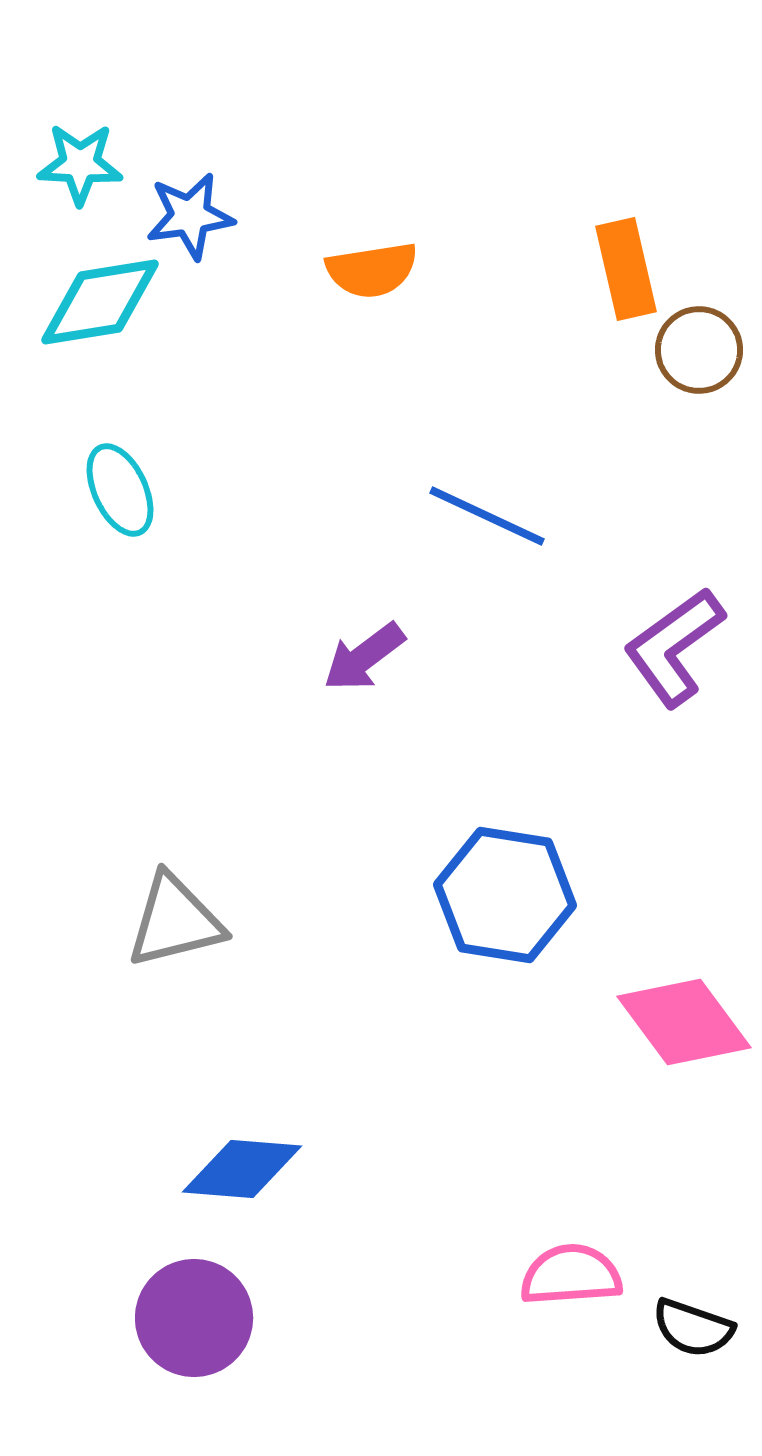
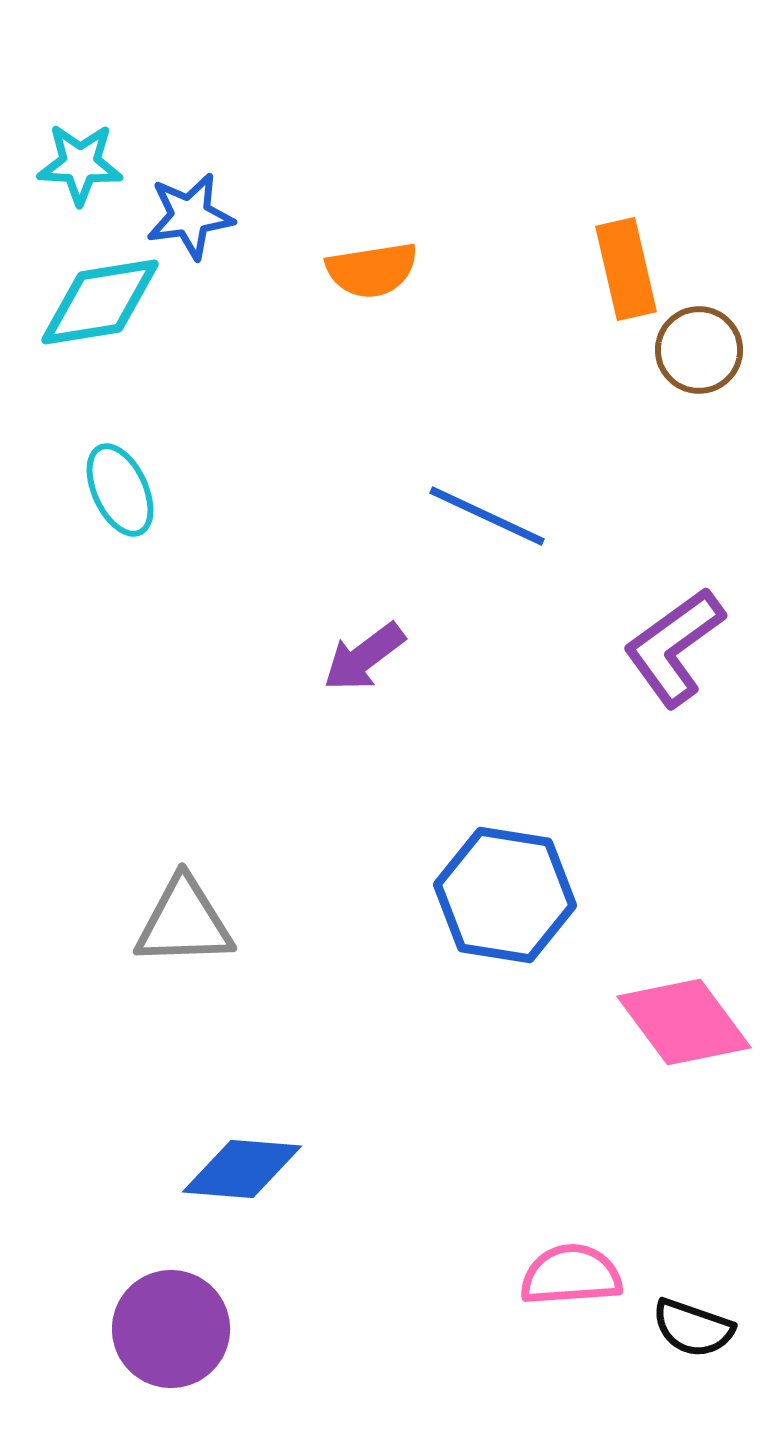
gray triangle: moved 9 px right, 1 px down; rotated 12 degrees clockwise
purple circle: moved 23 px left, 11 px down
